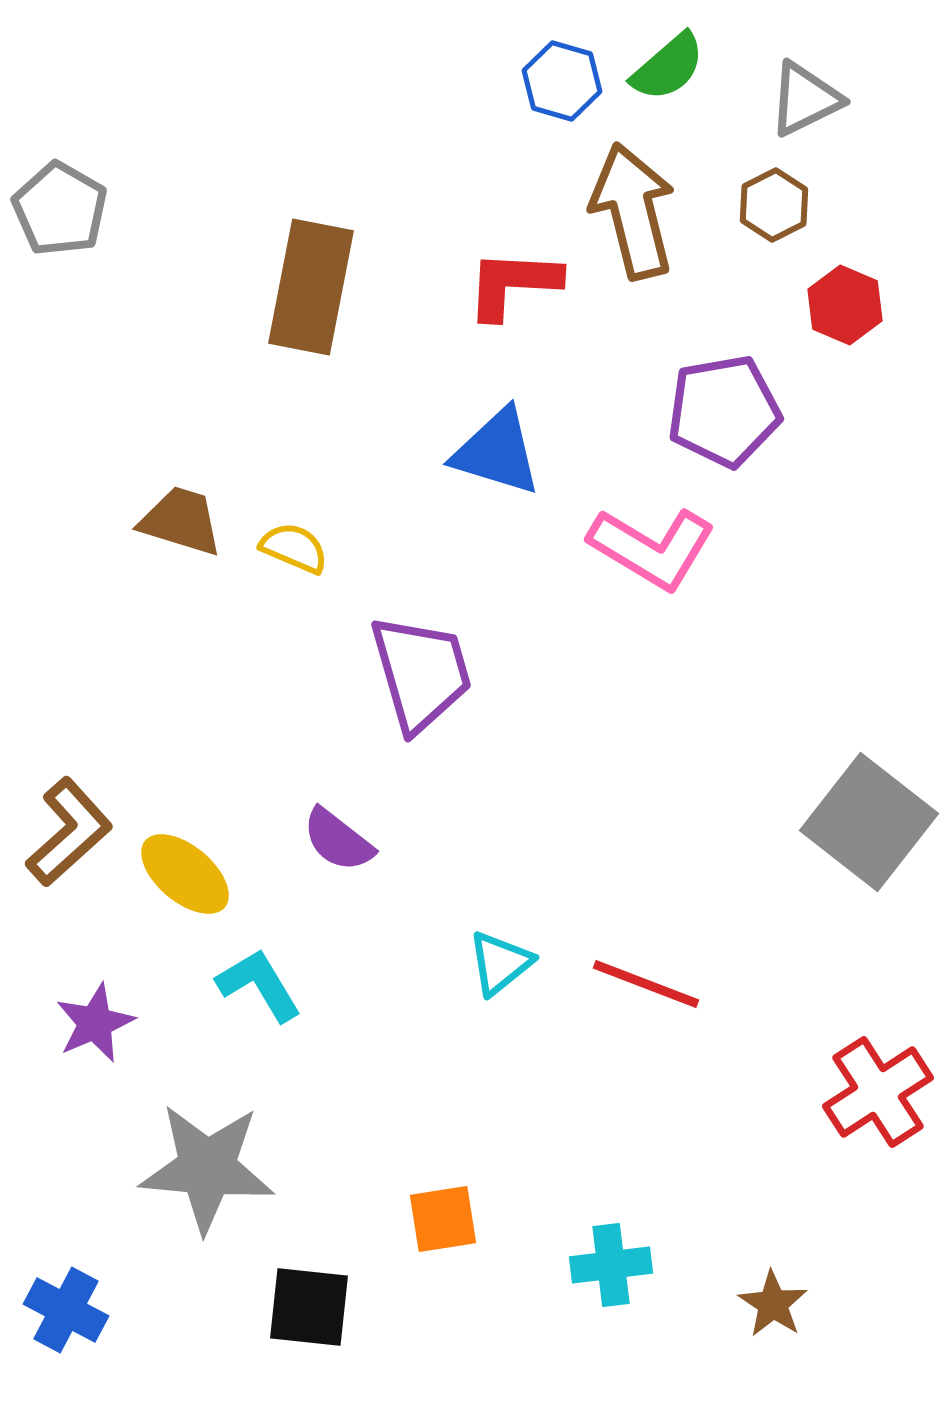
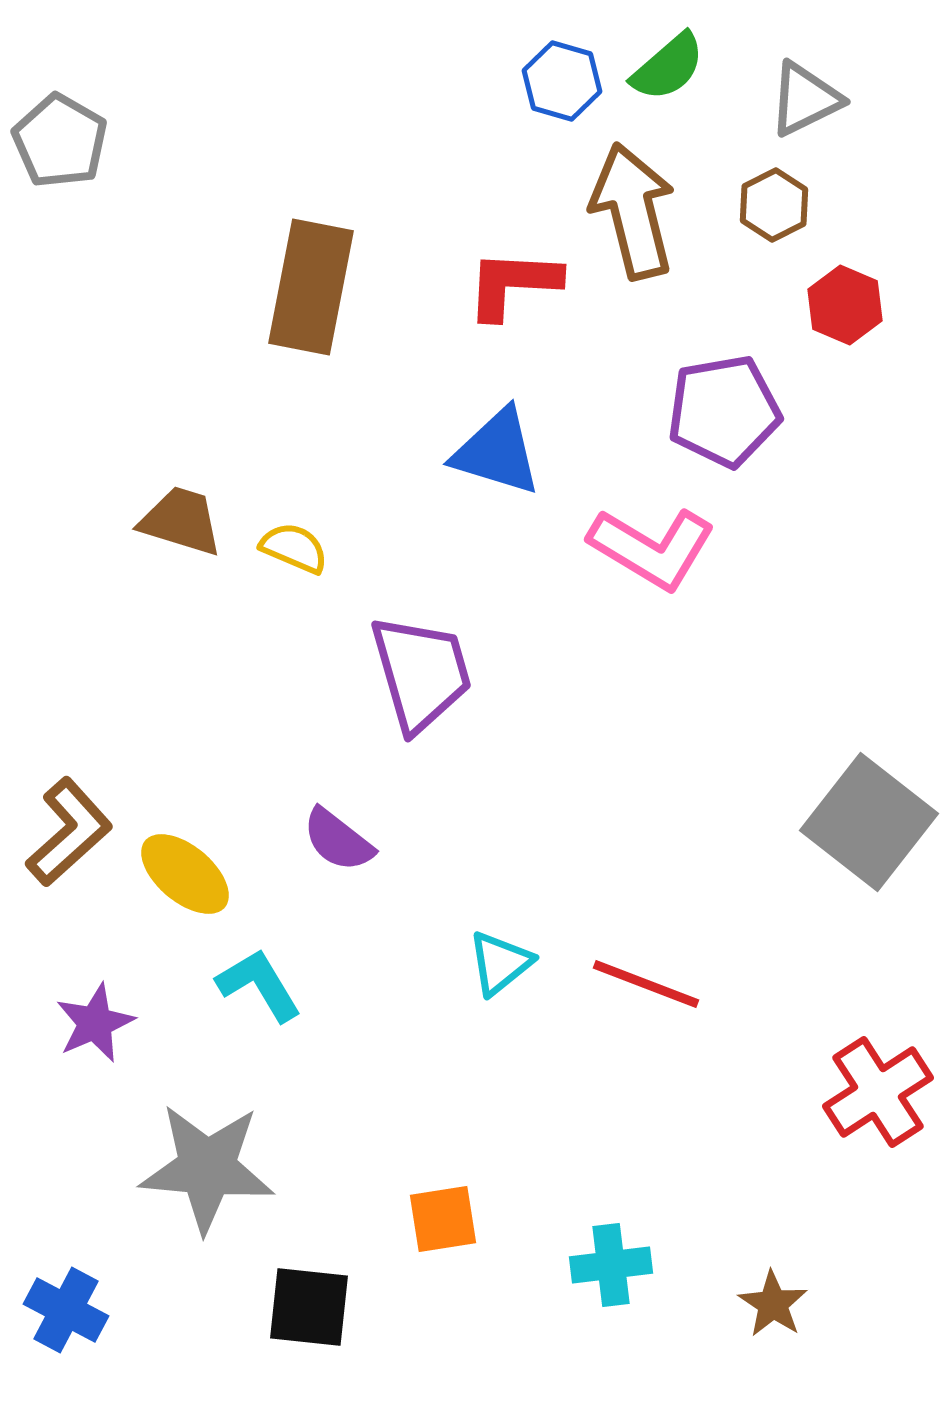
gray pentagon: moved 68 px up
